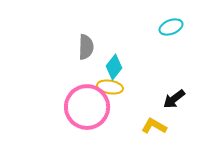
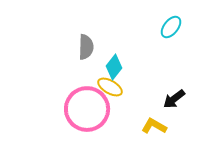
cyan ellipse: rotated 30 degrees counterclockwise
yellow ellipse: rotated 20 degrees clockwise
pink circle: moved 2 px down
